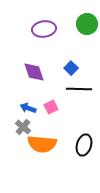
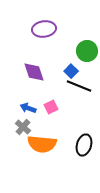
green circle: moved 27 px down
blue square: moved 3 px down
black line: moved 3 px up; rotated 20 degrees clockwise
